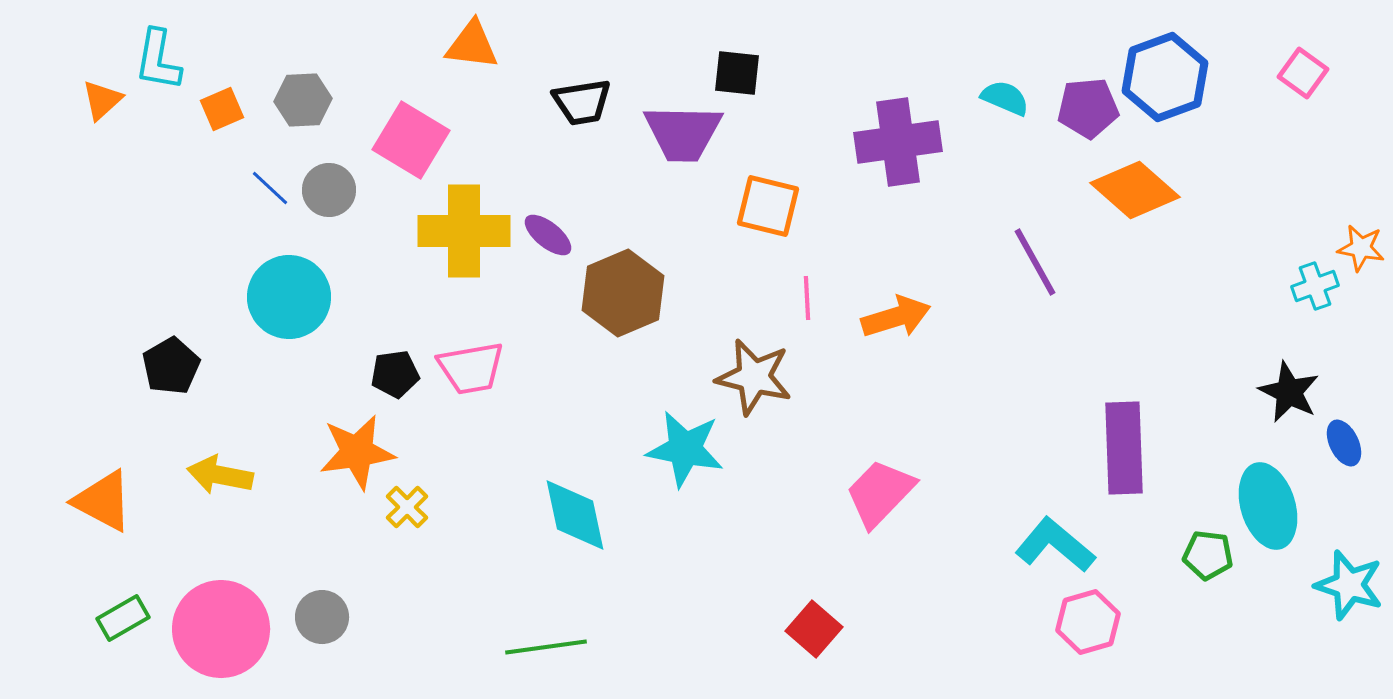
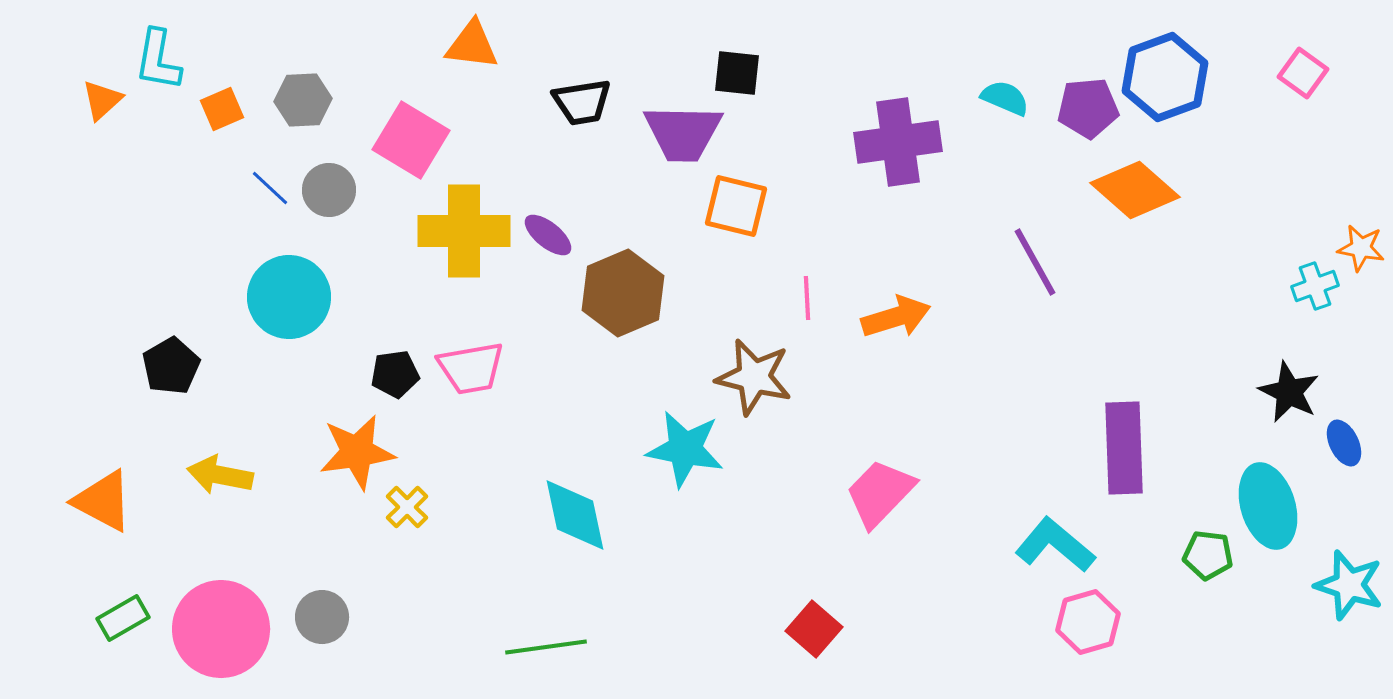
orange square at (768, 206): moved 32 px left
